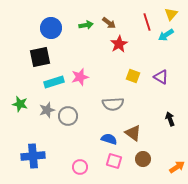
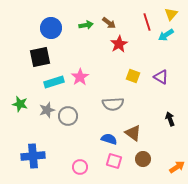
pink star: rotated 18 degrees counterclockwise
